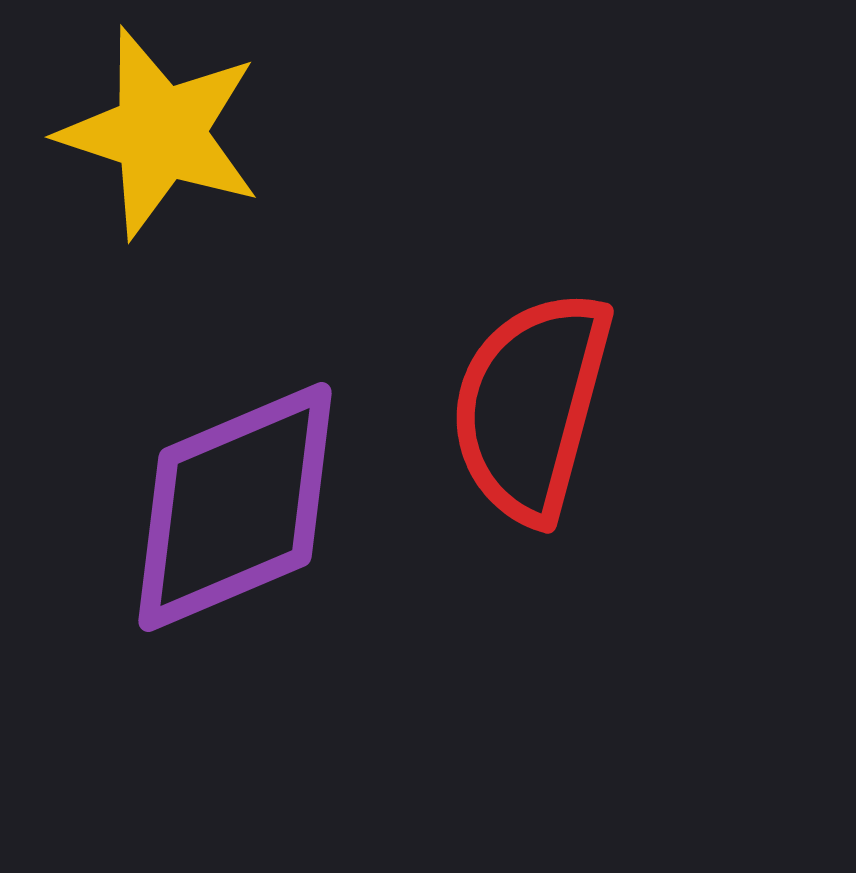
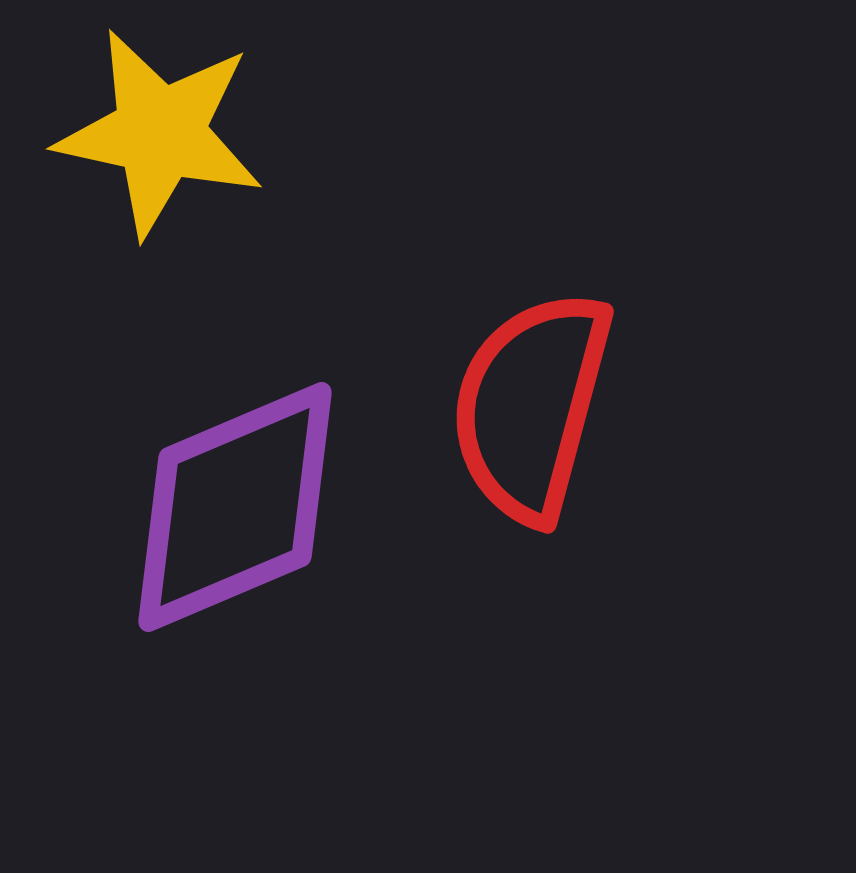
yellow star: rotated 6 degrees counterclockwise
